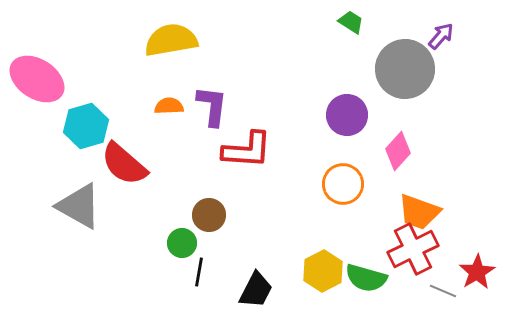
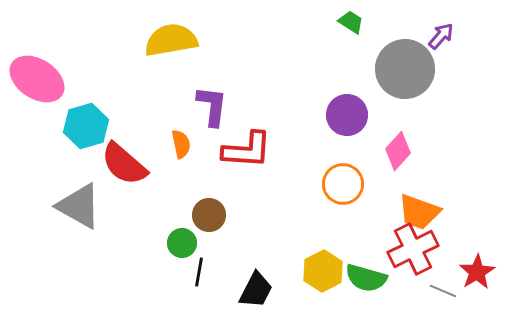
orange semicircle: moved 12 px right, 38 px down; rotated 80 degrees clockwise
